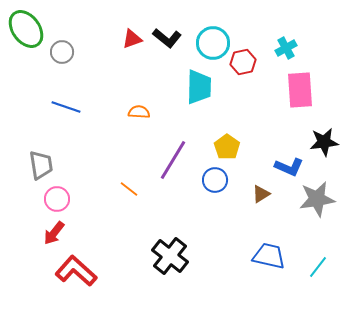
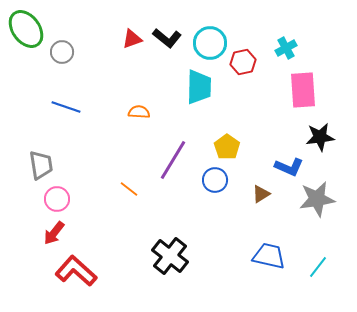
cyan circle: moved 3 px left
pink rectangle: moved 3 px right
black star: moved 4 px left, 5 px up
